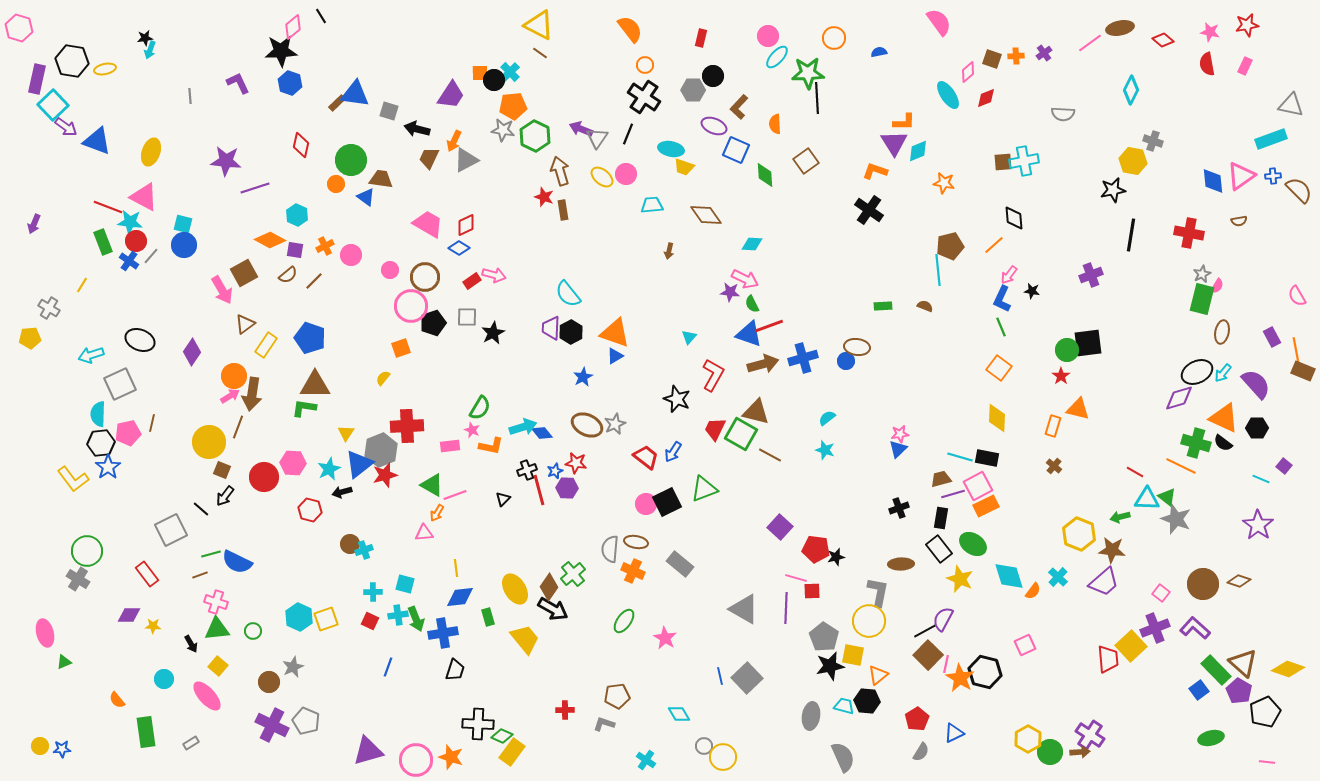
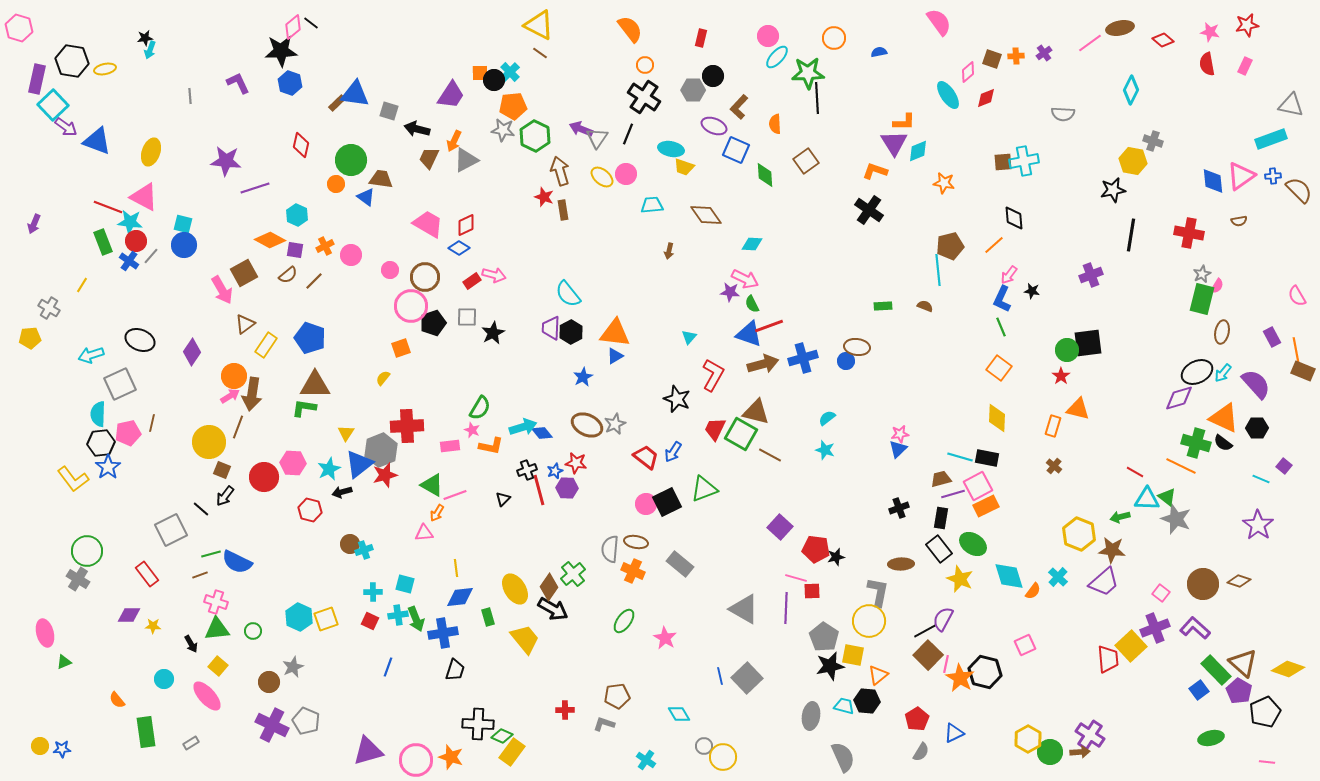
black line at (321, 16): moved 10 px left, 7 px down; rotated 21 degrees counterclockwise
orange triangle at (615, 333): rotated 12 degrees counterclockwise
